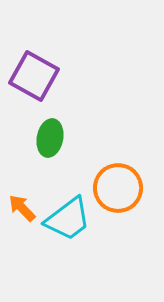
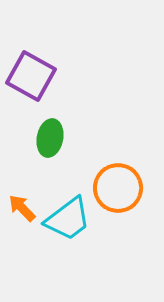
purple square: moved 3 px left
